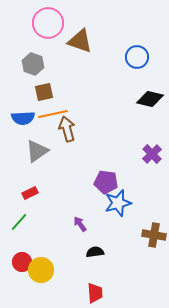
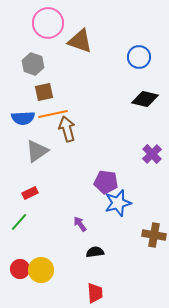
blue circle: moved 2 px right
black diamond: moved 5 px left
red circle: moved 2 px left, 7 px down
